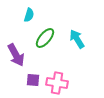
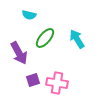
cyan semicircle: rotated 88 degrees clockwise
purple arrow: moved 3 px right, 2 px up
purple square: rotated 24 degrees counterclockwise
